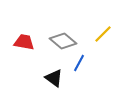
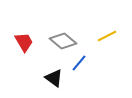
yellow line: moved 4 px right, 2 px down; rotated 18 degrees clockwise
red trapezoid: rotated 50 degrees clockwise
blue line: rotated 12 degrees clockwise
